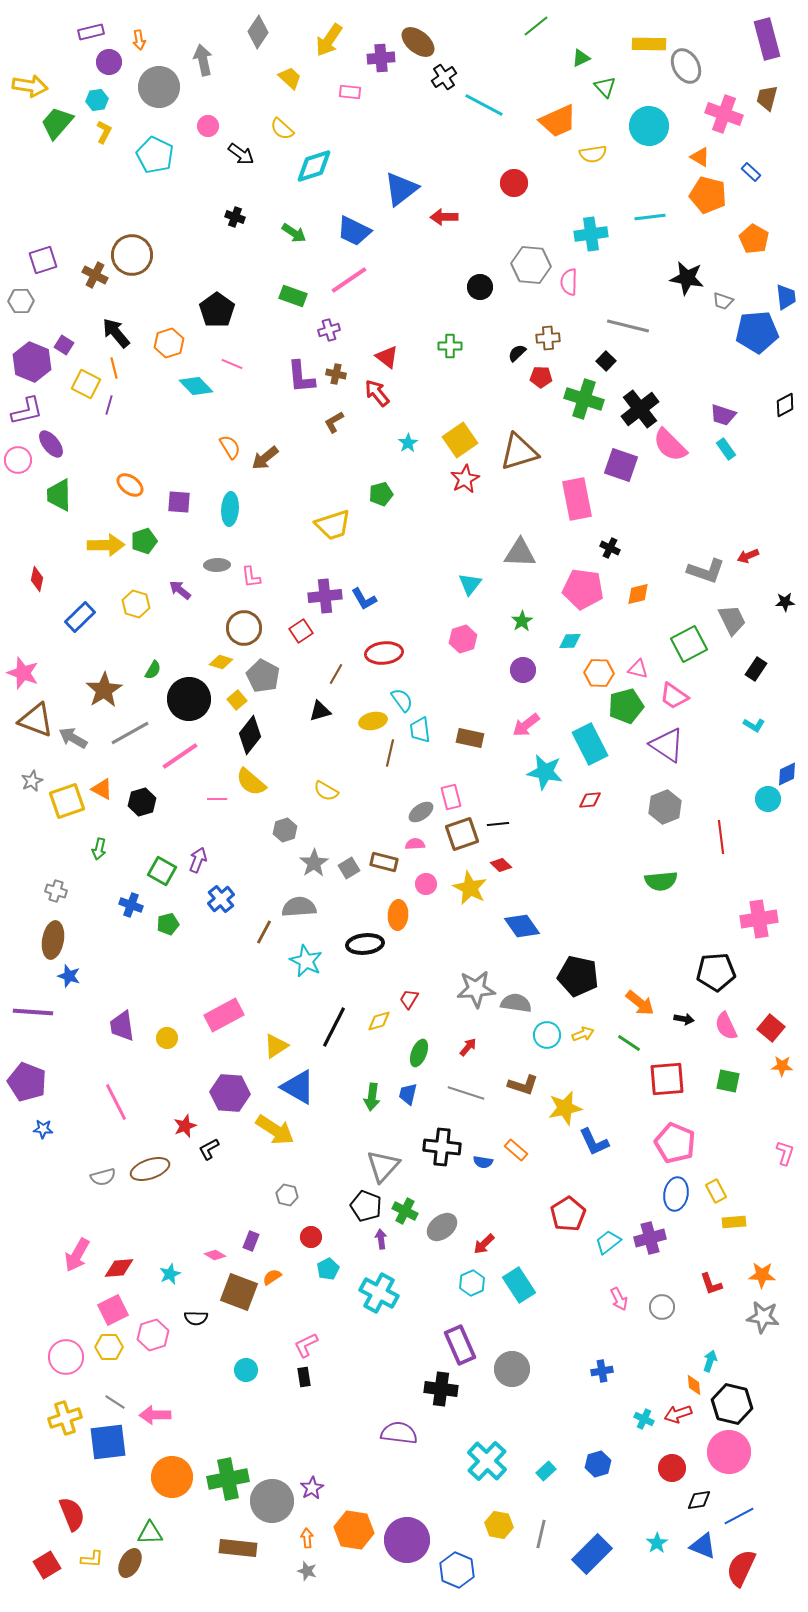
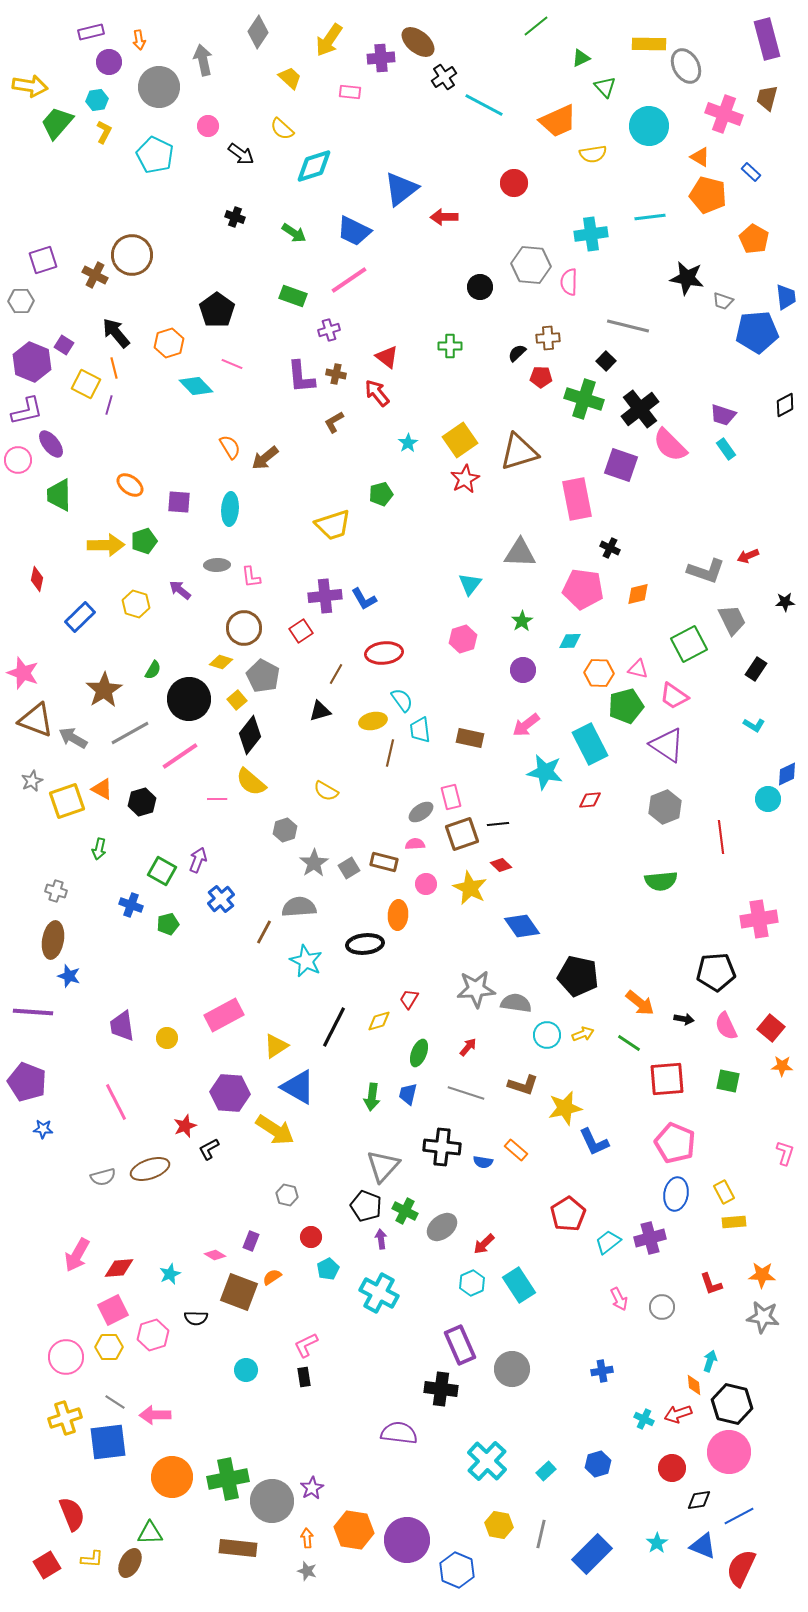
yellow rectangle at (716, 1191): moved 8 px right, 1 px down
